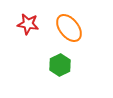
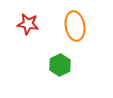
orange ellipse: moved 6 px right, 2 px up; rotated 28 degrees clockwise
